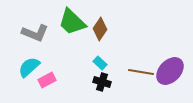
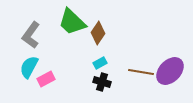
brown diamond: moved 2 px left, 4 px down
gray L-shape: moved 4 px left, 2 px down; rotated 104 degrees clockwise
cyan rectangle: rotated 72 degrees counterclockwise
cyan semicircle: rotated 20 degrees counterclockwise
pink rectangle: moved 1 px left, 1 px up
